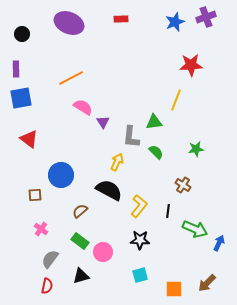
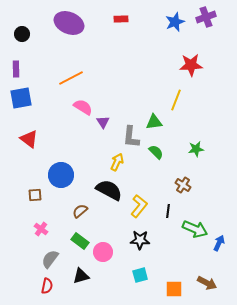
brown arrow: rotated 108 degrees counterclockwise
